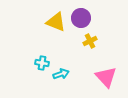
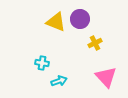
purple circle: moved 1 px left, 1 px down
yellow cross: moved 5 px right, 2 px down
cyan arrow: moved 2 px left, 7 px down
